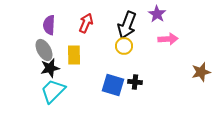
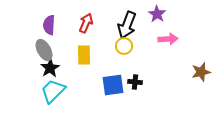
yellow rectangle: moved 10 px right
black star: rotated 18 degrees counterclockwise
blue square: rotated 25 degrees counterclockwise
